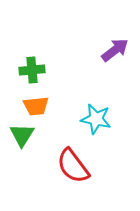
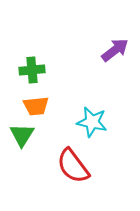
cyan star: moved 4 px left, 3 px down
